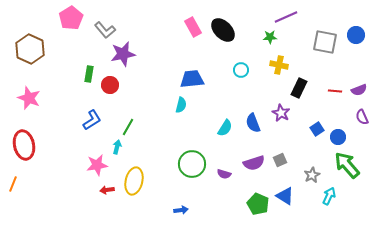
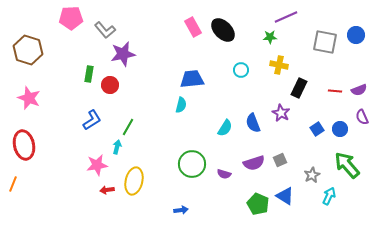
pink pentagon at (71, 18): rotated 30 degrees clockwise
brown hexagon at (30, 49): moved 2 px left, 1 px down; rotated 8 degrees counterclockwise
blue circle at (338, 137): moved 2 px right, 8 px up
